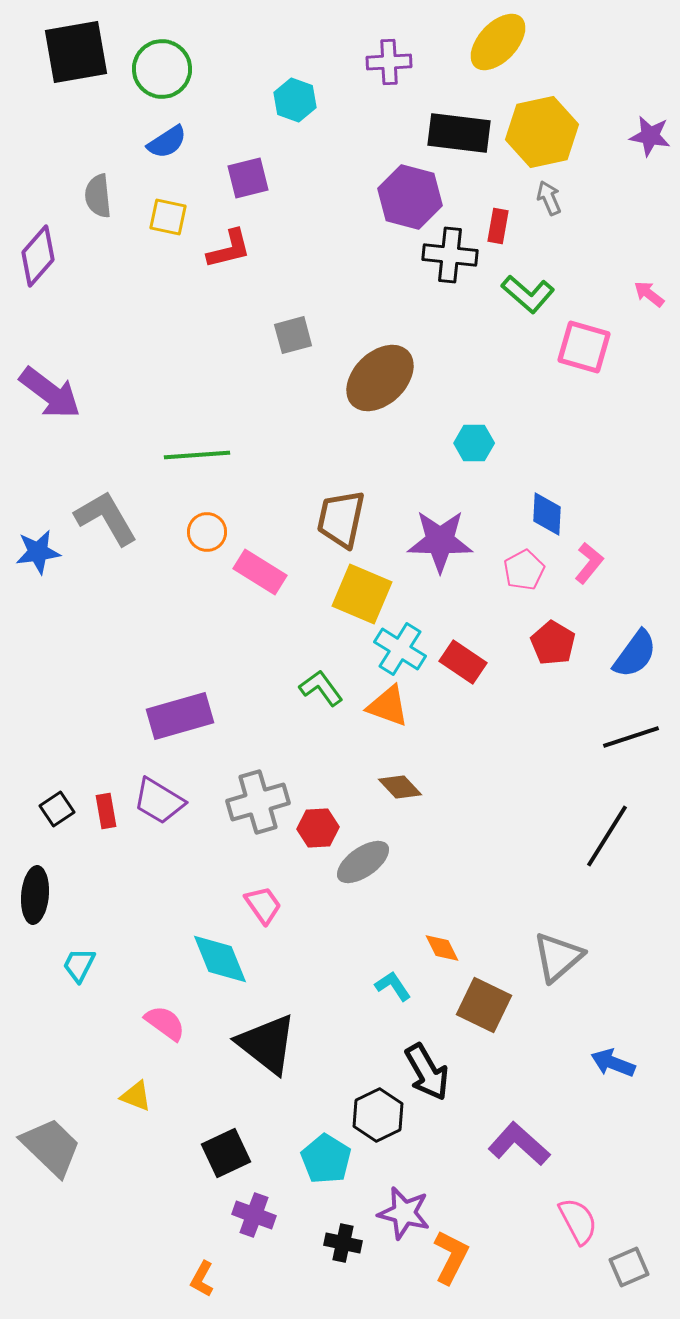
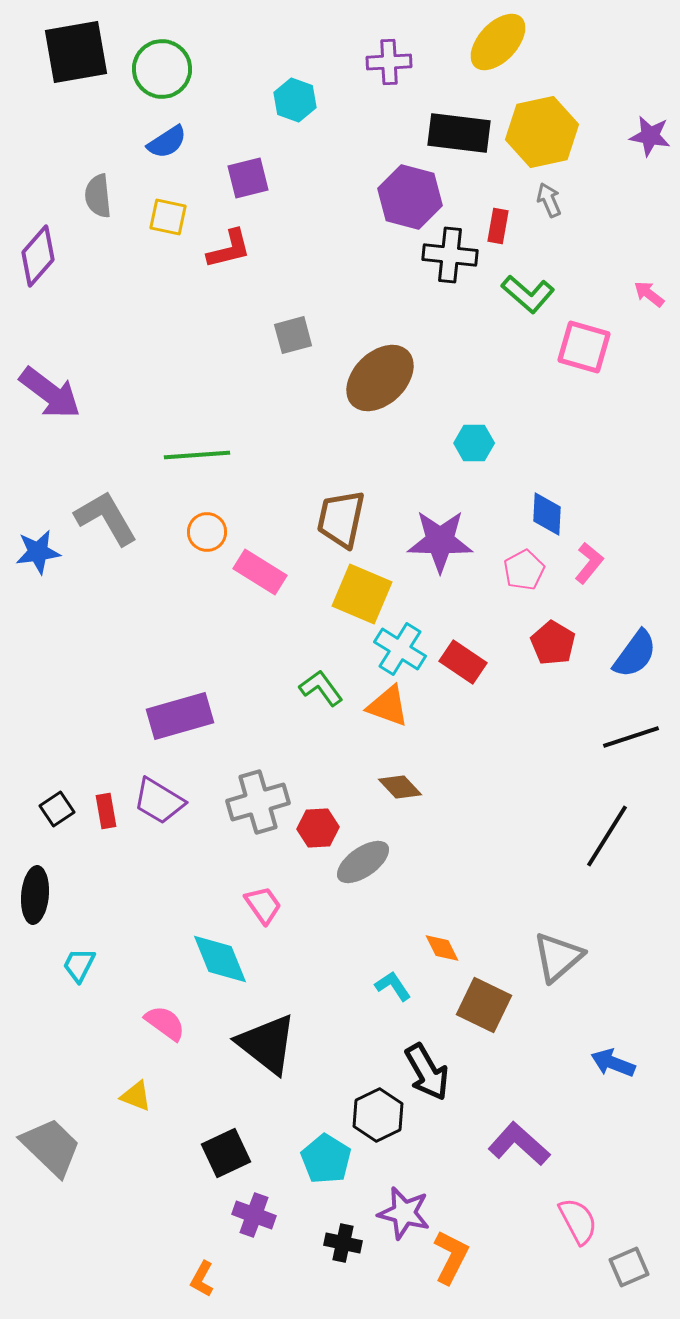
gray arrow at (549, 198): moved 2 px down
